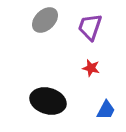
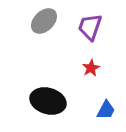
gray ellipse: moved 1 px left, 1 px down
red star: rotated 30 degrees clockwise
